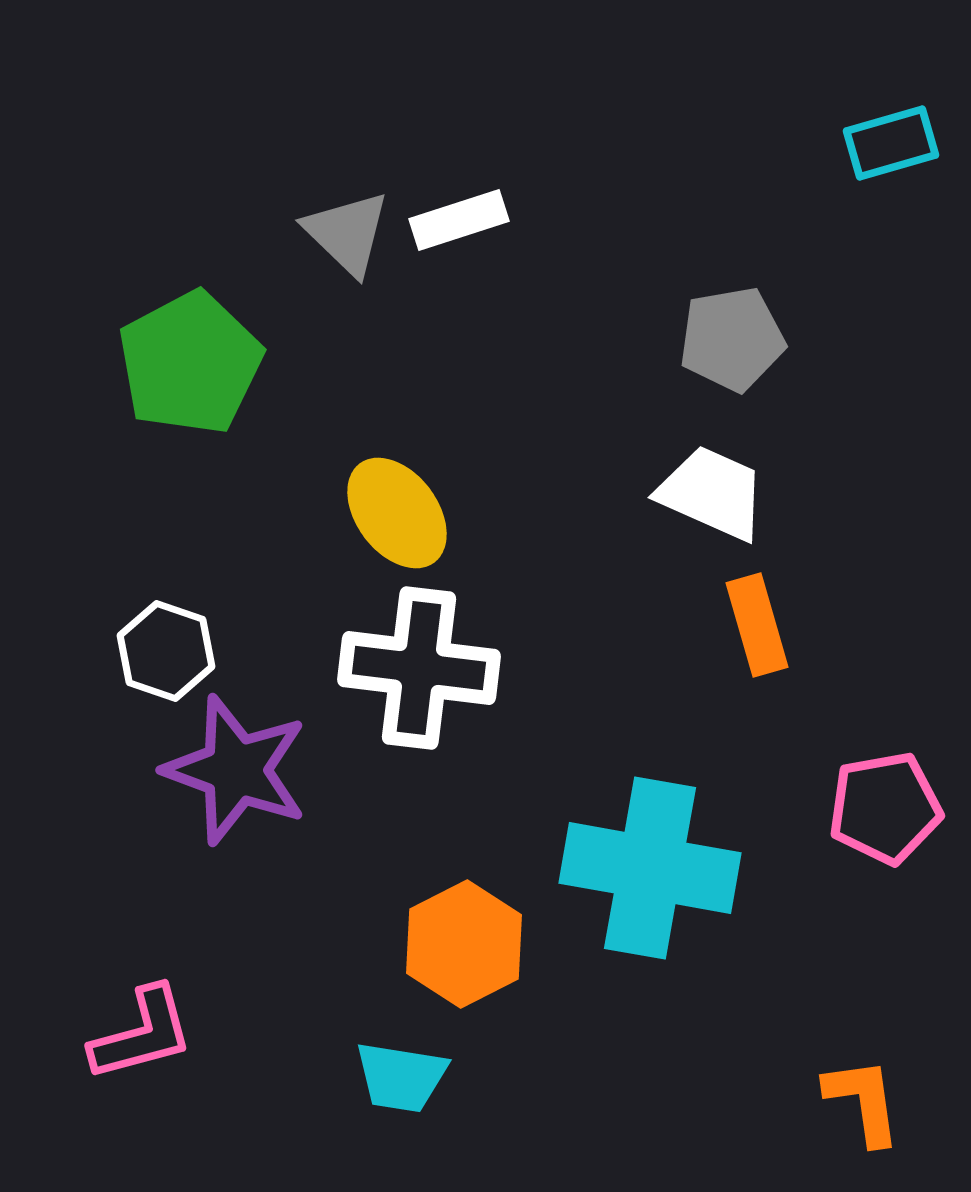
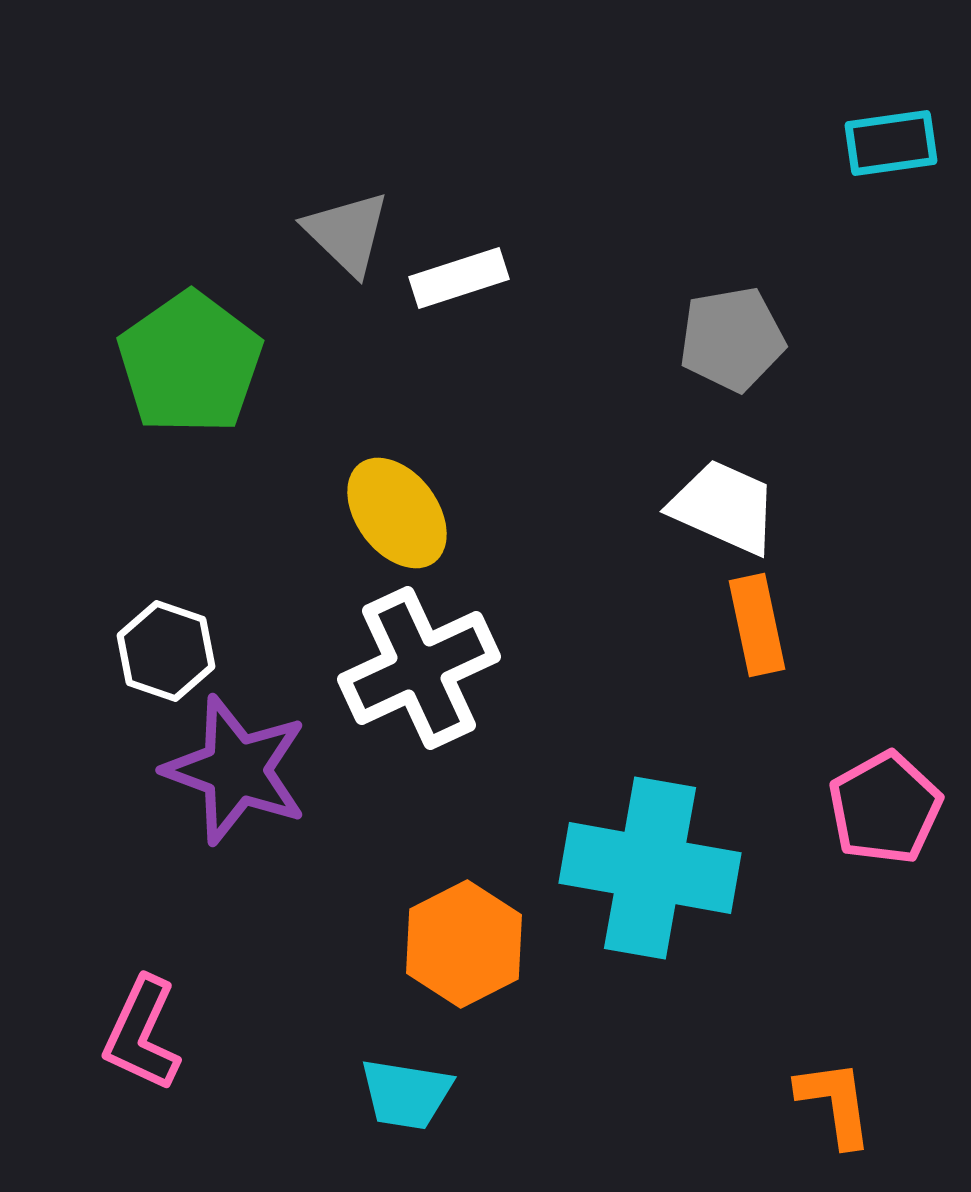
cyan rectangle: rotated 8 degrees clockwise
white rectangle: moved 58 px down
green pentagon: rotated 7 degrees counterclockwise
white trapezoid: moved 12 px right, 14 px down
orange rectangle: rotated 4 degrees clockwise
white cross: rotated 32 degrees counterclockwise
pink pentagon: rotated 19 degrees counterclockwise
pink L-shape: rotated 130 degrees clockwise
cyan trapezoid: moved 5 px right, 17 px down
orange L-shape: moved 28 px left, 2 px down
